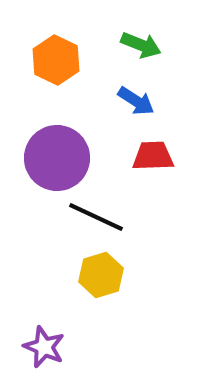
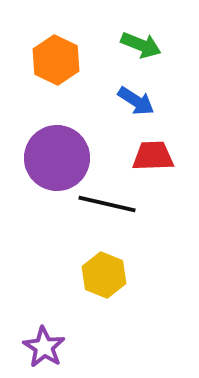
black line: moved 11 px right, 13 px up; rotated 12 degrees counterclockwise
yellow hexagon: moved 3 px right; rotated 21 degrees counterclockwise
purple star: rotated 9 degrees clockwise
